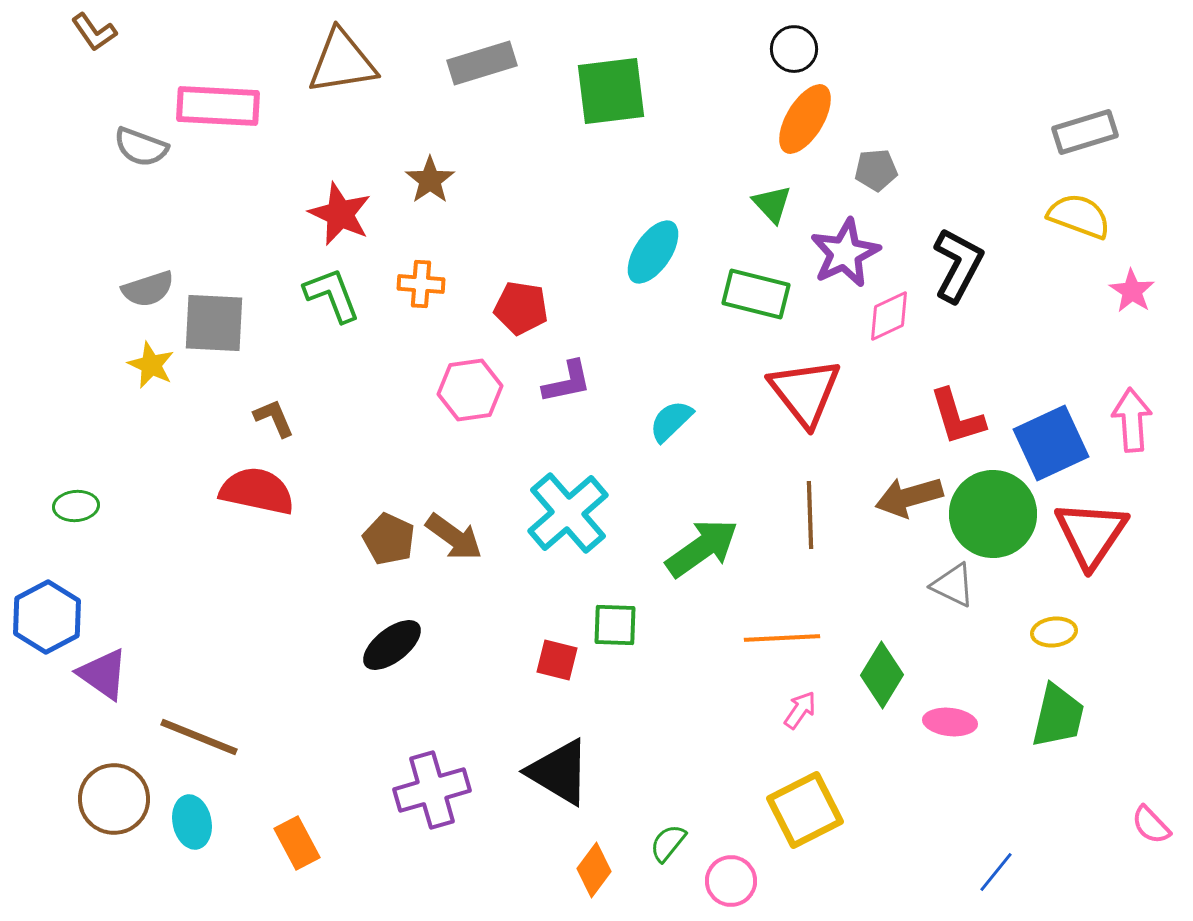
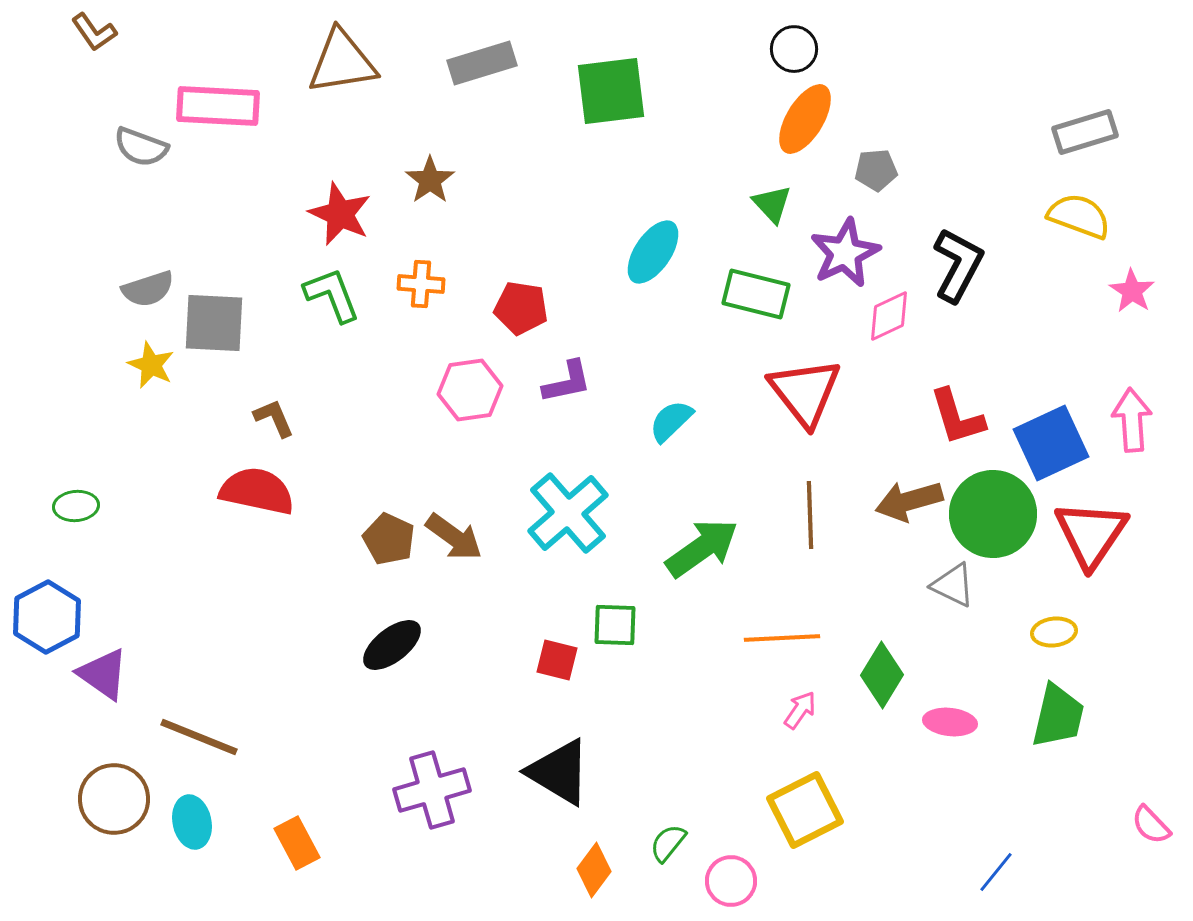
brown arrow at (909, 497): moved 4 px down
